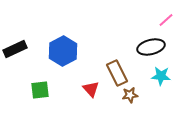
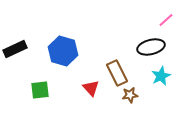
blue hexagon: rotated 16 degrees counterclockwise
cyan star: rotated 30 degrees counterclockwise
red triangle: moved 1 px up
